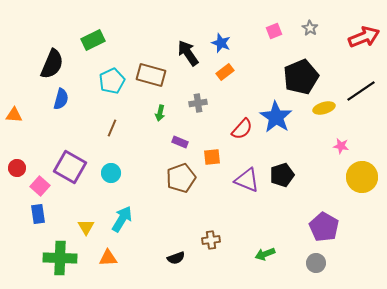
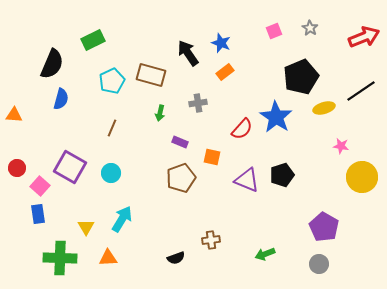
orange square at (212, 157): rotated 18 degrees clockwise
gray circle at (316, 263): moved 3 px right, 1 px down
